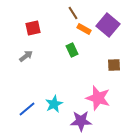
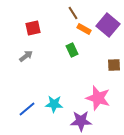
cyan star: rotated 30 degrees clockwise
